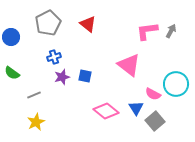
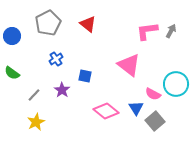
blue circle: moved 1 px right, 1 px up
blue cross: moved 2 px right, 2 px down; rotated 16 degrees counterclockwise
purple star: moved 13 px down; rotated 21 degrees counterclockwise
gray line: rotated 24 degrees counterclockwise
